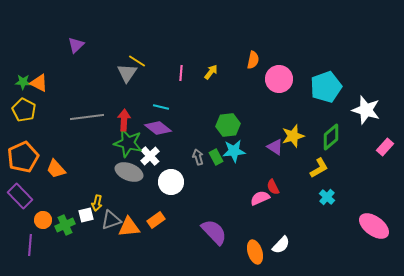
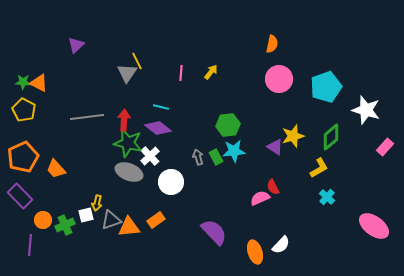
orange semicircle at (253, 60): moved 19 px right, 16 px up
yellow line at (137, 61): rotated 30 degrees clockwise
